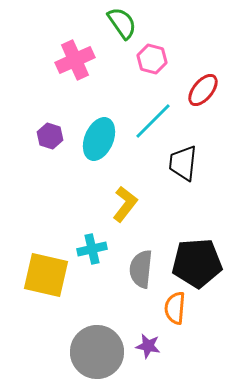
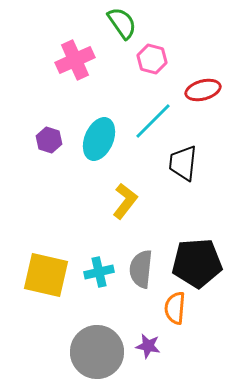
red ellipse: rotated 36 degrees clockwise
purple hexagon: moved 1 px left, 4 px down
yellow L-shape: moved 3 px up
cyan cross: moved 7 px right, 23 px down
